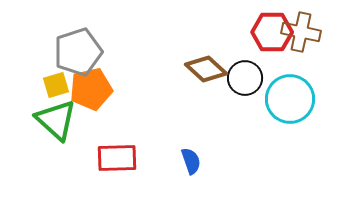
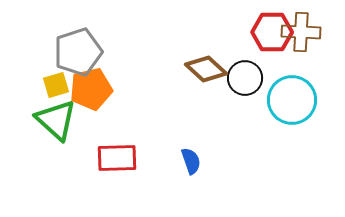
brown cross: rotated 9 degrees counterclockwise
cyan circle: moved 2 px right, 1 px down
